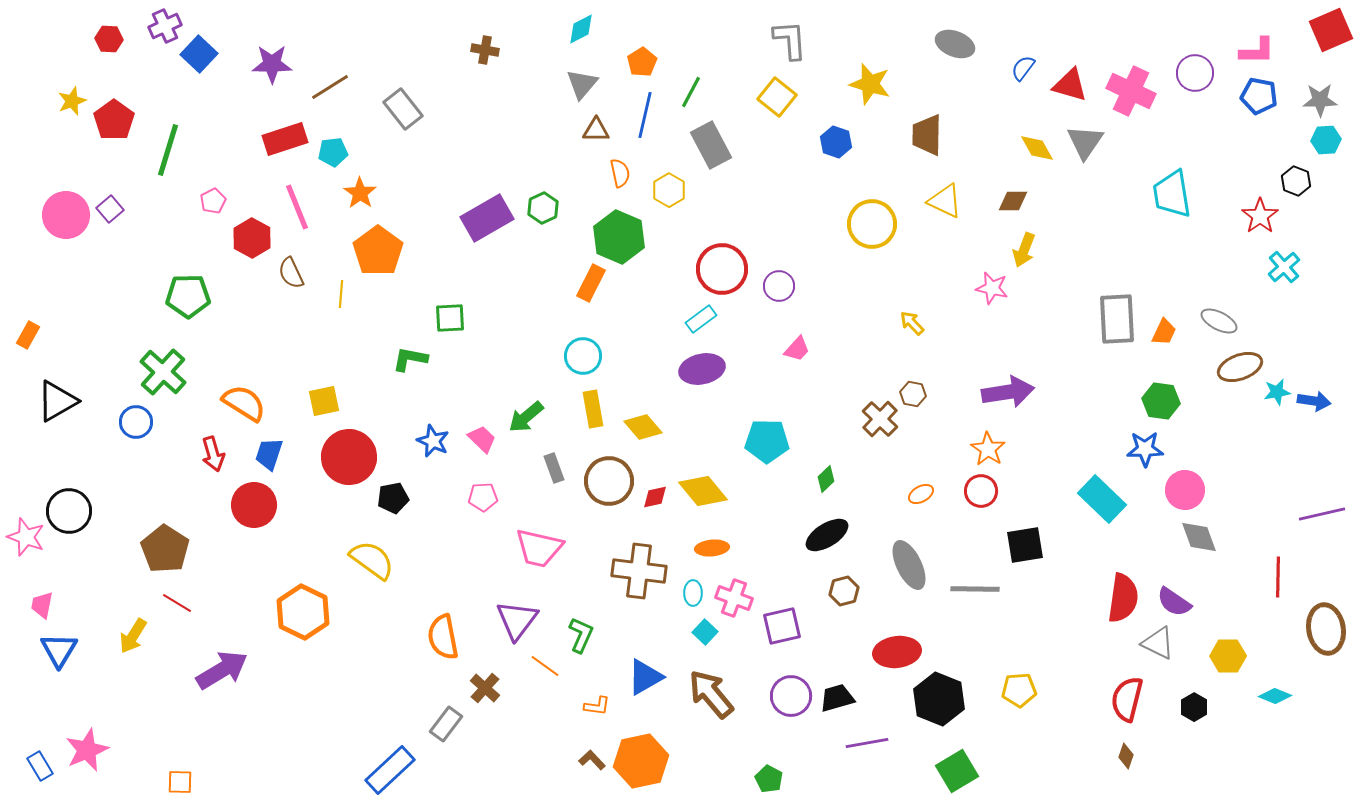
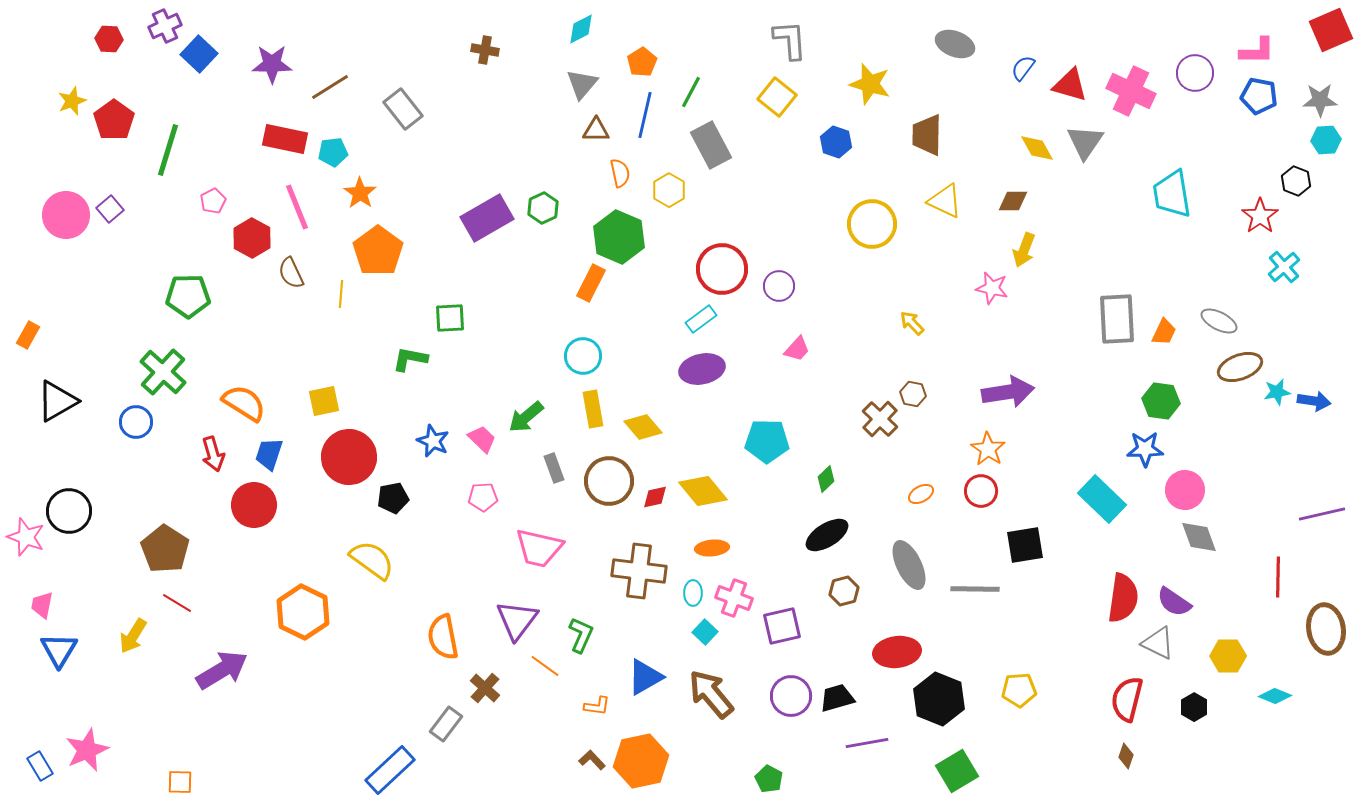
red rectangle at (285, 139): rotated 30 degrees clockwise
